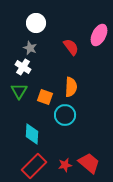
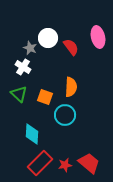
white circle: moved 12 px right, 15 px down
pink ellipse: moved 1 px left, 2 px down; rotated 40 degrees counterclockwise
green triangle: moved 3 px down; rotated 18 degrees counterclockwise
red rectangle: moved 6 px right, 3 px up
